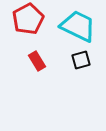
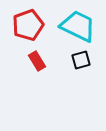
red pentagon: moved 6 px down; rotated 8 degrees clockwise
